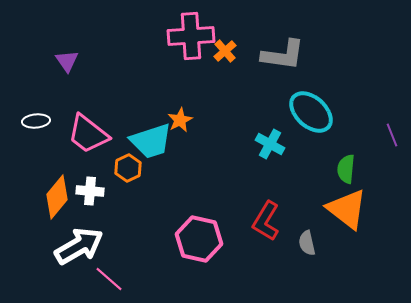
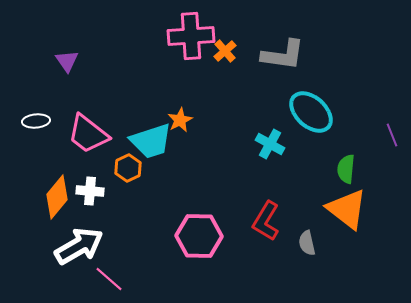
pink hexagon: moved 3 px up; rotated 12 degrees counterclockwise
